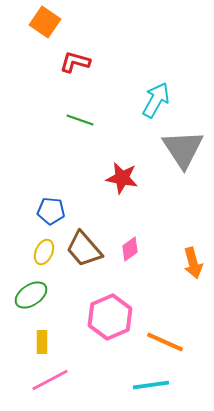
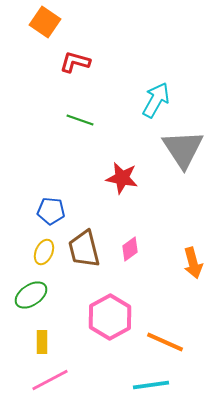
brown trapezoid: rotated 27 degrees clockwise
pink hexagon: rotated 6 degrees counterclockwise
